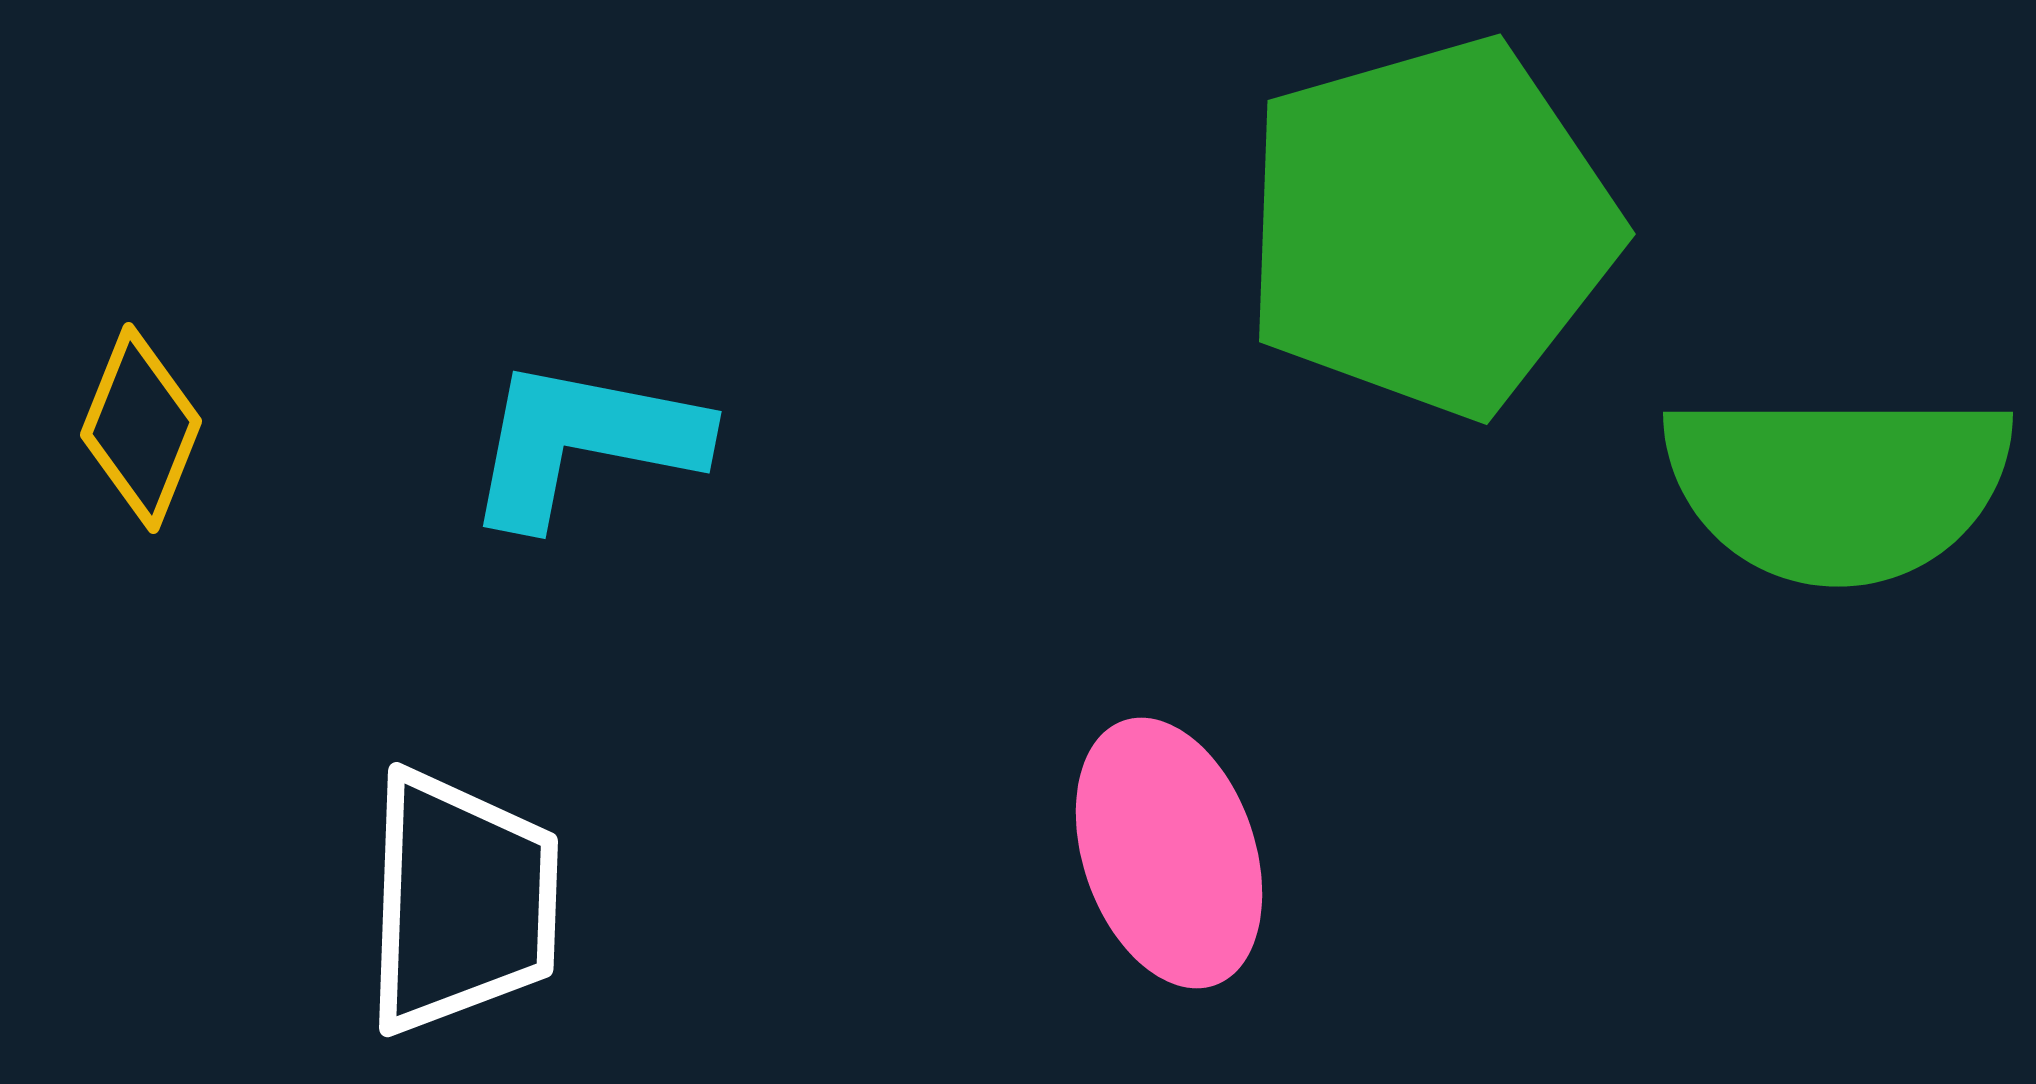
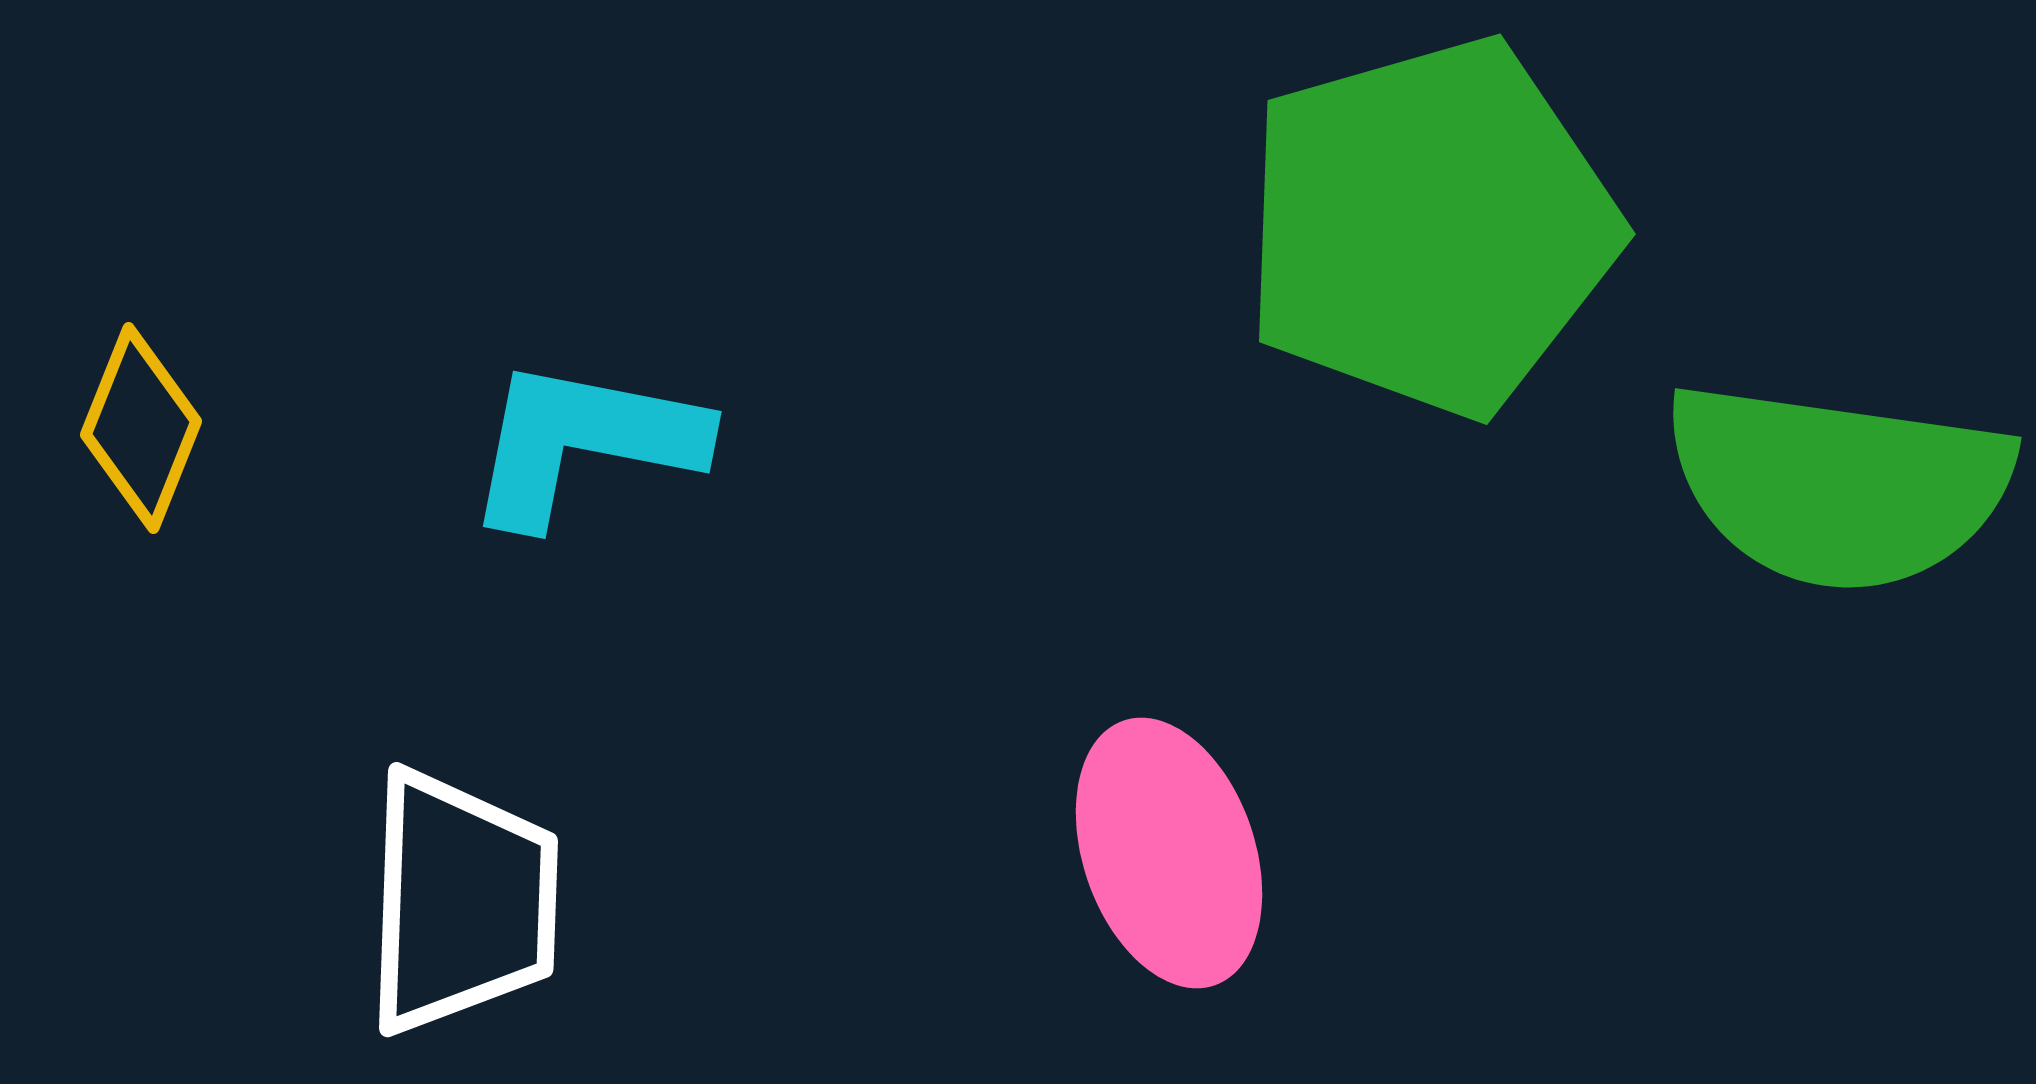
green semicircle: rotated 8 degrees clockwise
